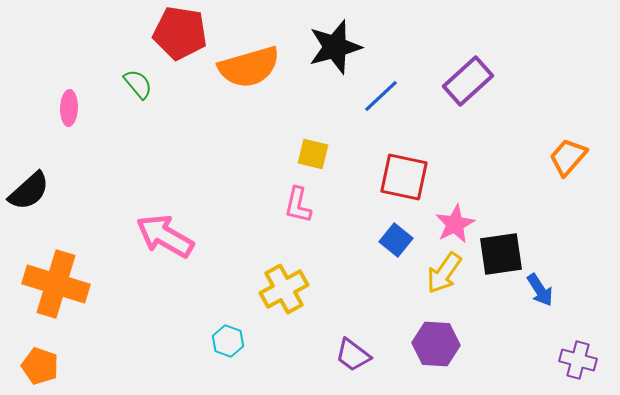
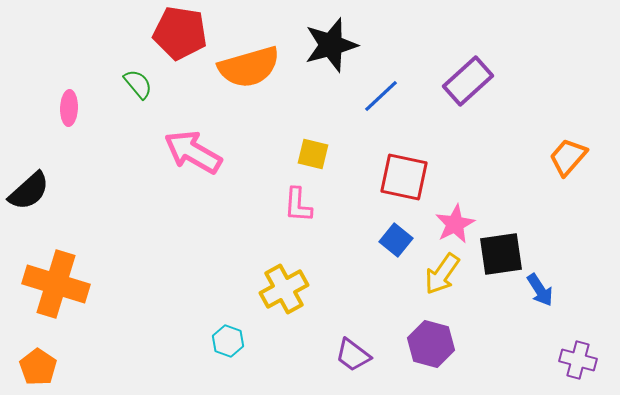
black star: moved 4 px left, 2 px up
pink L-shape: rotated 9 degrees counterclockwise
pink arrow: moved 28 px right, 84 px up
yellow arrow: moved 2 px left, 1 px down
purple hexagon: moved 5 px left; rotated 12 degrees clockwise
orange pentagon: moved 2 px left, 1 px down; rotated 15 degrees clockwise
